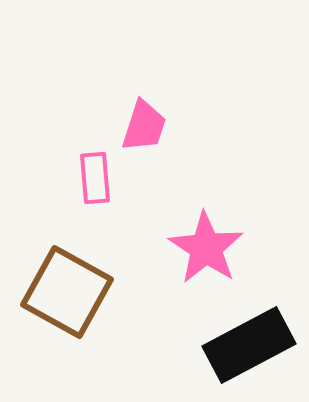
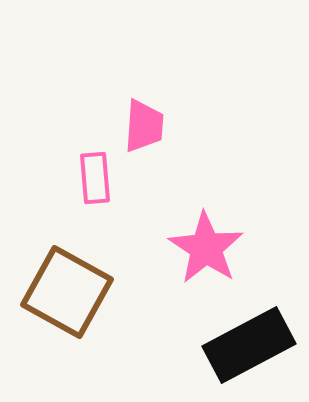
pink trapezoid: rotated 14 degrees counterclockwise
